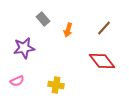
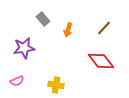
red diamond: moved 1 px left
